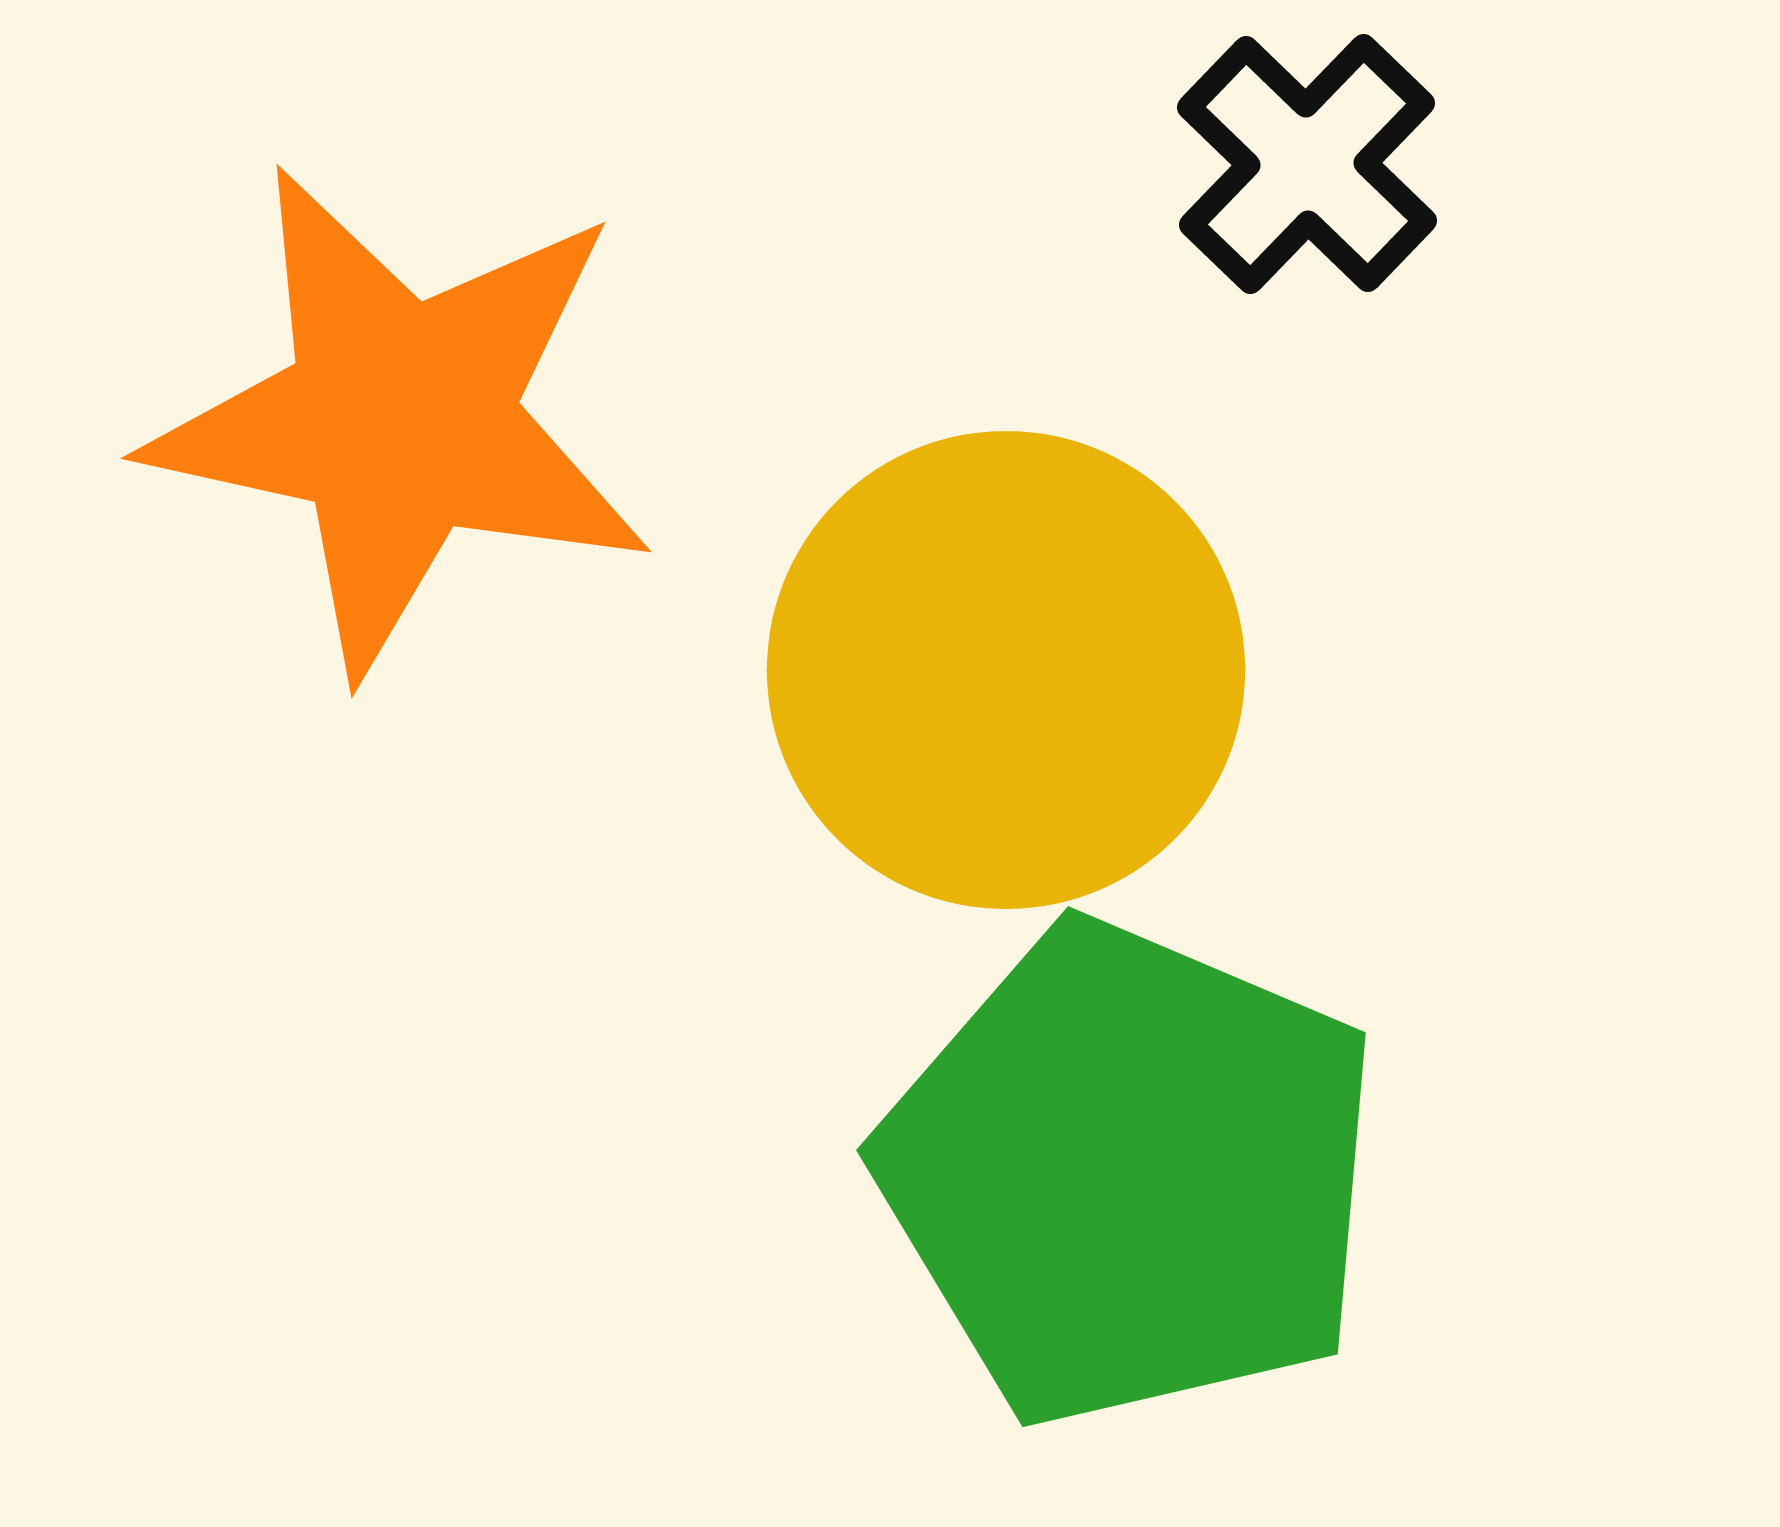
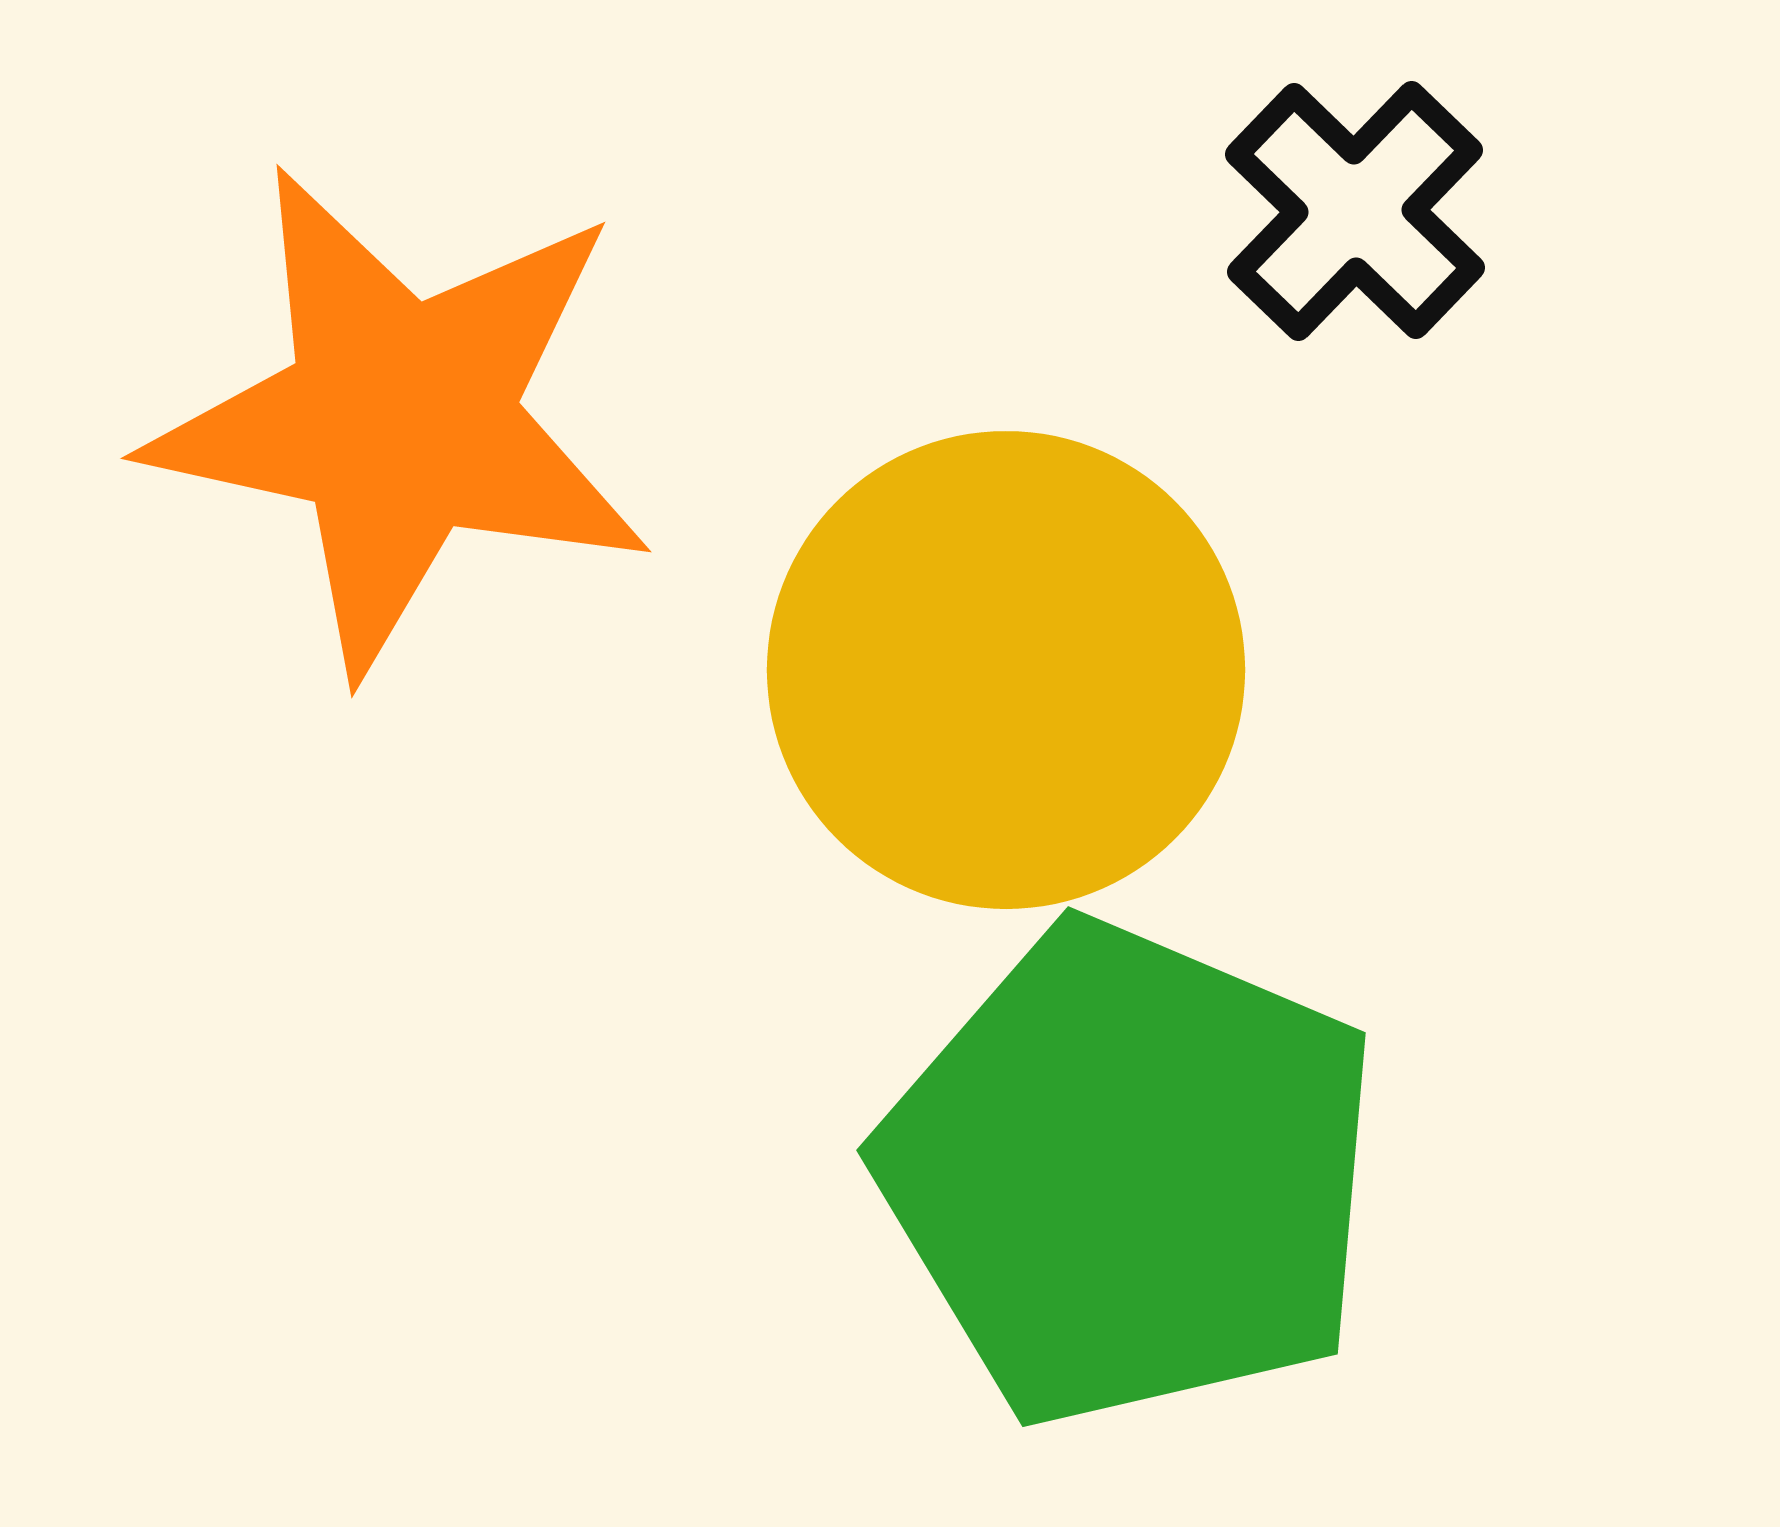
black cross: moved 48 px right, 47 px down
